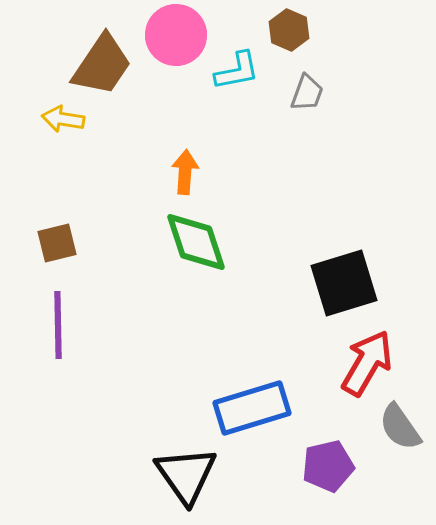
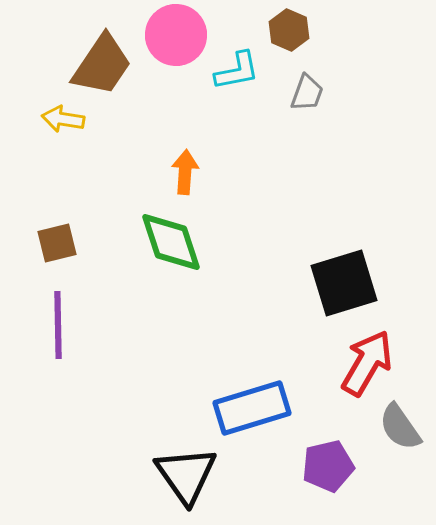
green diamond: moved 25 px left
